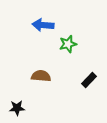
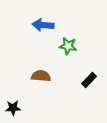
green star: moved 2 px down; rotated 24 degrees clockwise
black star: moved 4 px left
